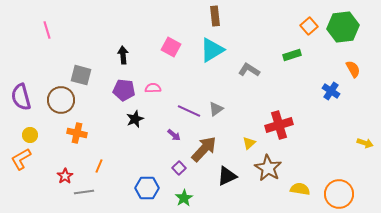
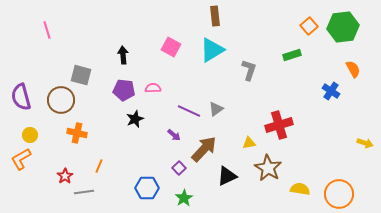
gray L-shape: rotated 75 degrees clockwise
yellow triangle: rotated 32 degrees clockwise
